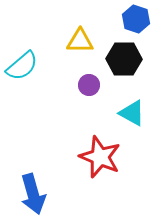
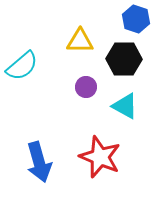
purple circle: moved 3 px left, 2 px down
cyan triangle: moved 7 px left, 7 px up
blue arrow: moved 6 px right, 32 px up
